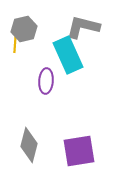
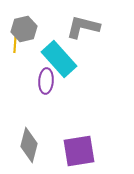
cyan rectangle: moved 9 px left, 4 px down; rotated 18 degrees counterclockwise
